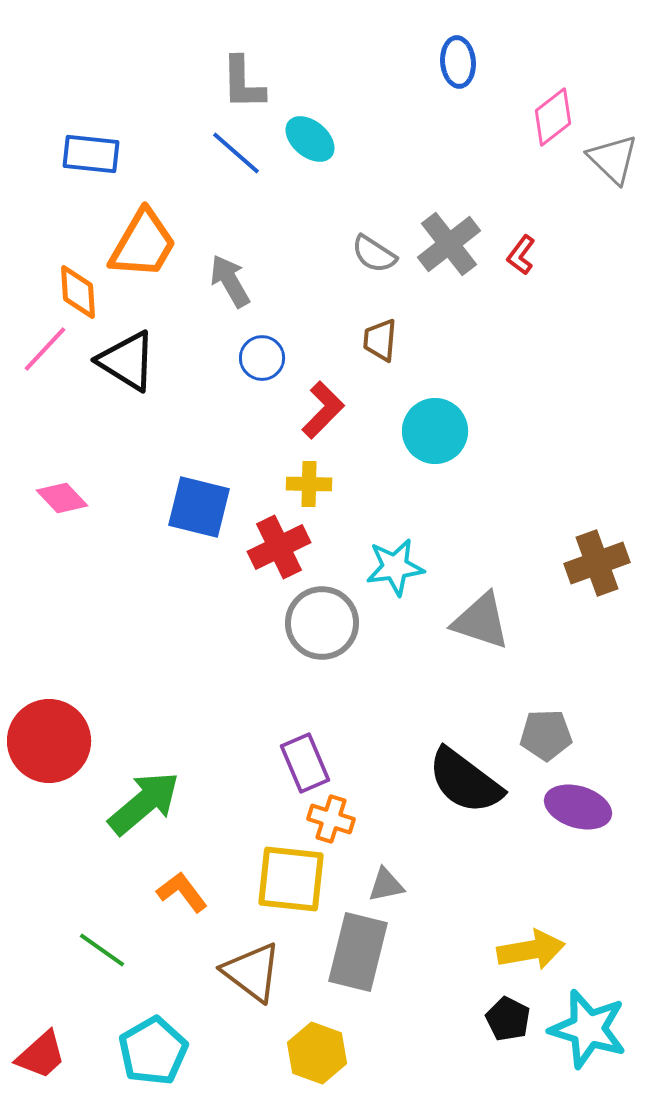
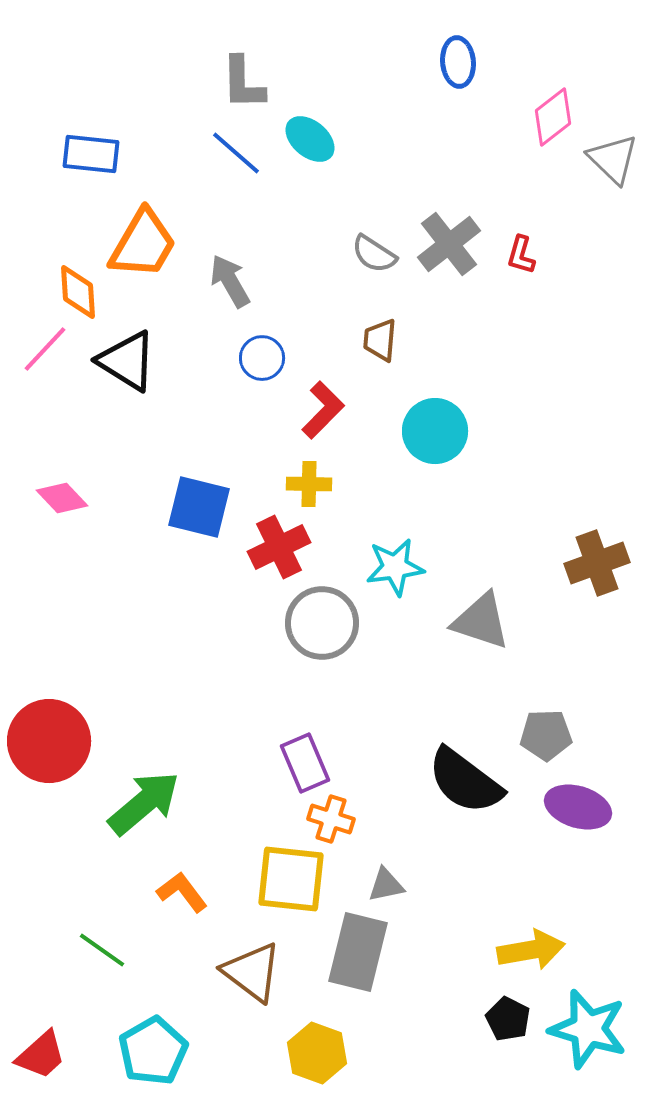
red L-shape at (521, 255): rotated 21 degrees counterclockwise
